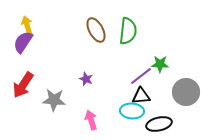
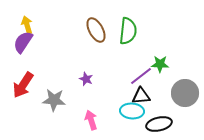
gray circle: moved 1 px left, 1 px down
